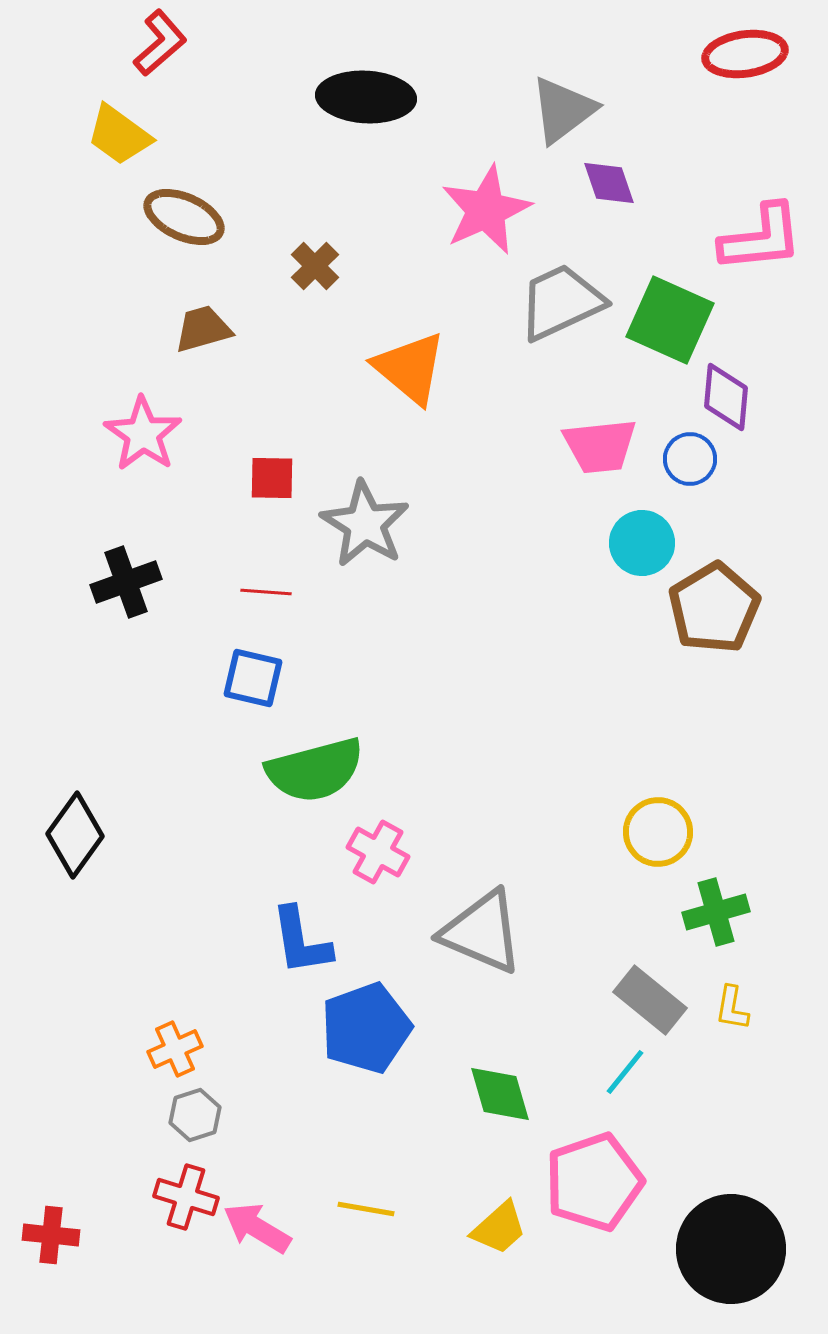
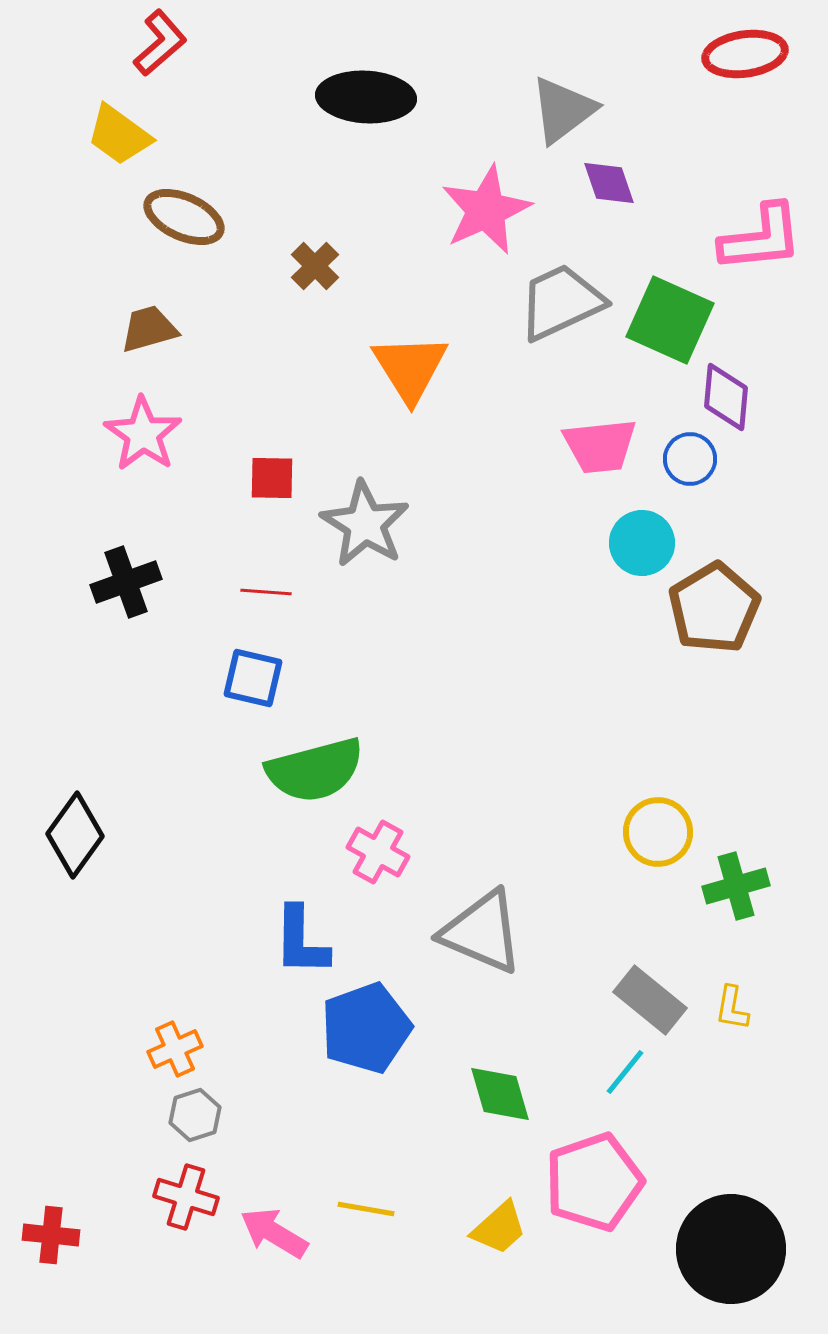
brown trapezoid at (203, 329): moved 54 px left
orange triangle at (410, 368): rotated 18 degrees clockwise
green cross at (716, 912): moved 20 px right, 26 px up
blue L-shape at (301, 941): rotated 10 degrees clockwise
pink arrow at (257, 1228): moved 17 px right, 5 px down
